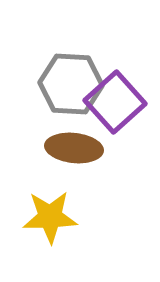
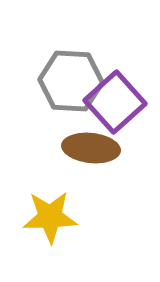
gray hexagon: moved 3 px up
brown ellipse: moved 17 px right
